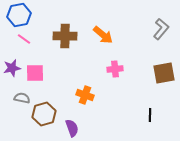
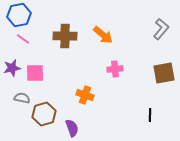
pink line: moved 1 px left
